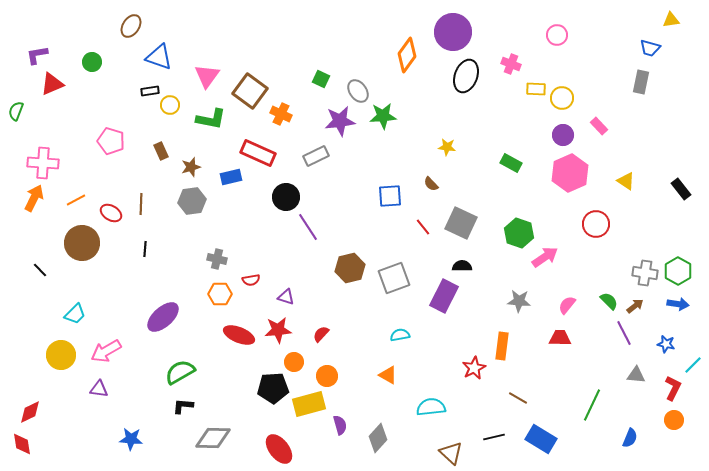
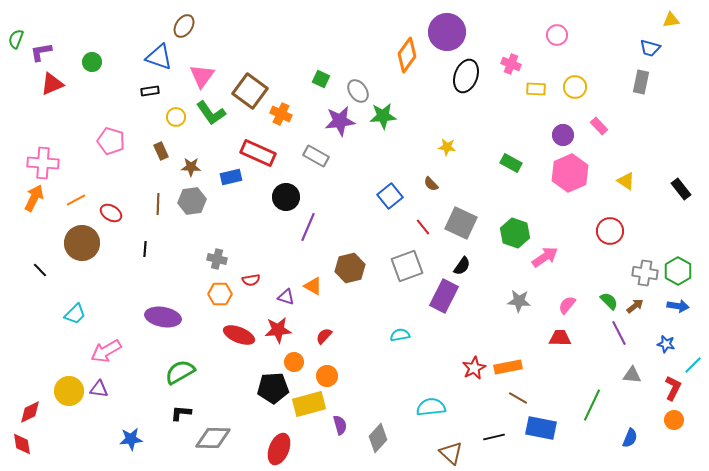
brown ellipse at (131, 26): moved 53 px right
purple circle at (453, 32): moved 6 px left
purple L-shape at (37, 55): moved 4 px right, 3 px up
pink triangle at (207, 76): moved 5 px left
yellow circle at (562, 98): moved 13 px right, 11 px up
yellow circle at (170, 105): moved 6 px right, 12 px down
green semicircle at (16, 111): moved 72 px up
green L-shape at (211, 119): moved 6 px up; rotated 44 degrees clockwise
gray rectangle at (316, 156): rotated 55 degrees clockwise
brown star at (191, 167): rotated 18 degrees clockwise
blue square at (390, 196): rotated 35 degrees counterclockwise
brown line at (141, 204): moved 17 px right
red circle at (596, 224): moved 14 px right, 7 px down
purple line at (308, 227): rotated 56 degrees clockwise
green hexagon at (519, 233): moved 4 px left
black semicircle at (462, 266): rotated 126 degrees clockwise
gray square at (394, 278): moved 13 px right, 12 px up
blue arrow at (678, 304): moved 2 px down
purple ellipse at (163, 317): rotated 52 degrees clockwise
purple line at (624, 333): moved 5 px left
red semicircle at (321, 334): moved 3 px right, 2 px down
orange rectangle at (502, 346): moved 6 px right, 21 px down; rotated 72 degrees clockwise
yellow circle at (61, 355): moved 8 px right, 36 px down
orange triangle at (388, 375): moved 75 px left, 89 px up
gray triangle at (636, 375): moved 4 px left
black L-shape at (183, 406): moved 2 px left, 7 px down
blue star at (131, 439): rotated 10 degrees counterclockwise
blue rectangle at (541, 439): moved 11 px up; rotated 20 degrees counterclockwise
red ellipse at (279, 449): rotated 60 degrees clockwise
